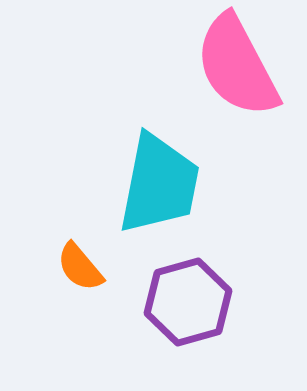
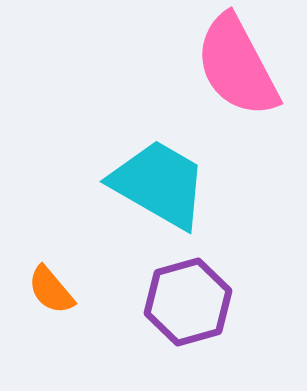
cyan trapezoid: rotated 71 degrees counterclockwise
orange semicircle: moved 29 px left, 23 px down
